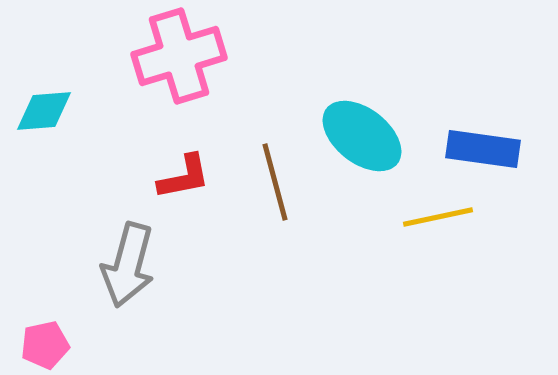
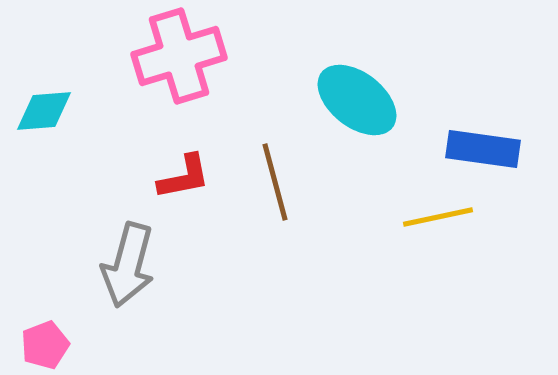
cyan ellipse: moved 5 px left, 36 px up
pink pentagon: rotated 9 degrees counterclockwise
